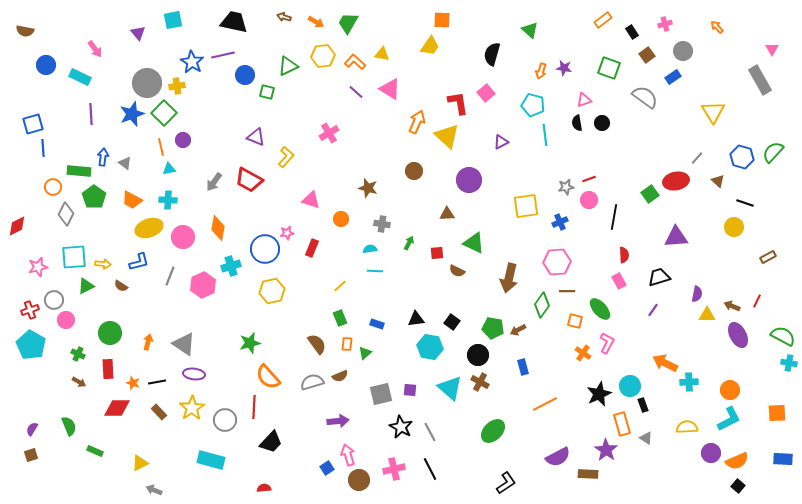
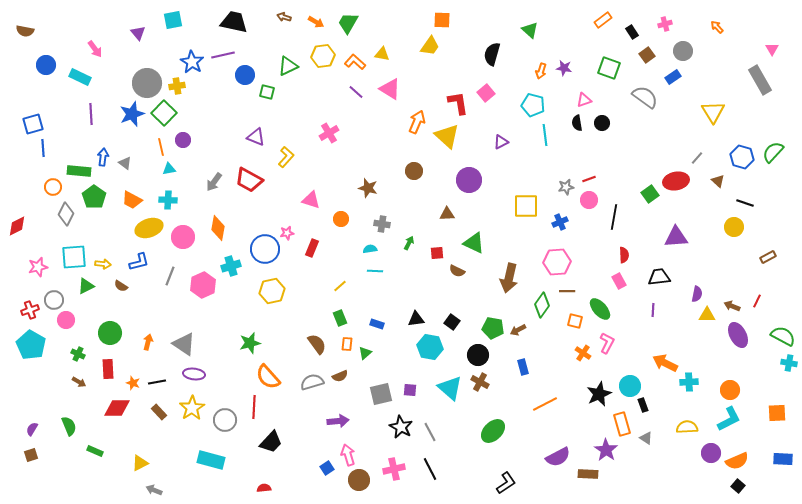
yellow square at (526, 206): rotated 8 degrees clockwise
black trapezoid at (659, 277): rotated 10 degrees clockwise
purple line at (653, 310): rotated 32 degrees counterclockwise
